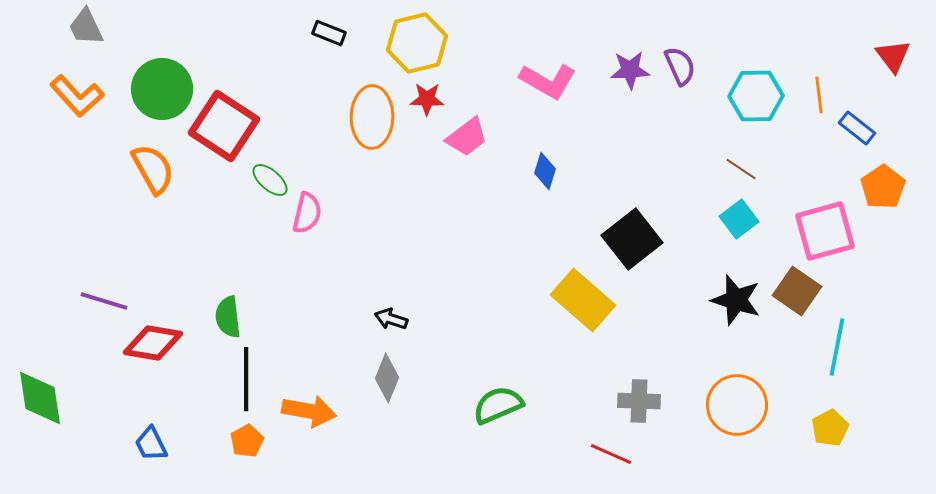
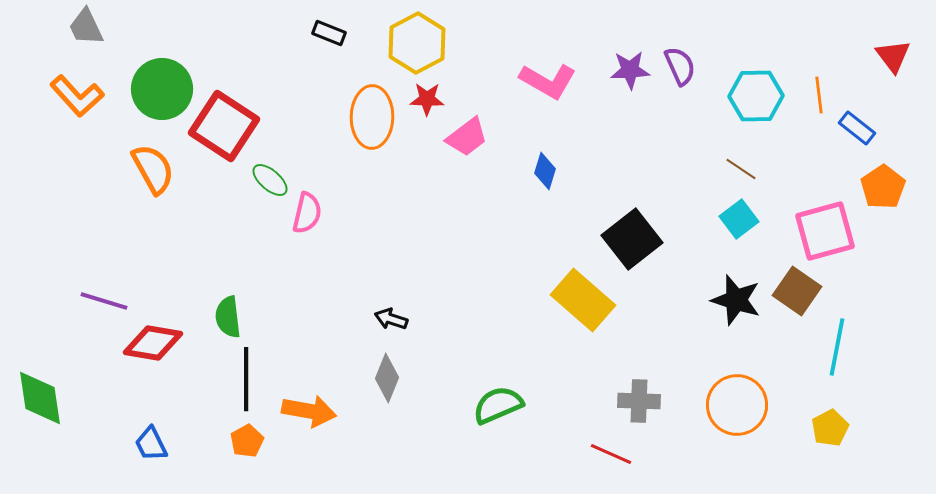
yellow hexagon at (417, 43): rotated 14 degrees counterclockwise
